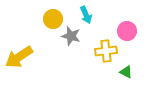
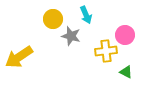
pink circle: moved 2 px left, 4 px down
